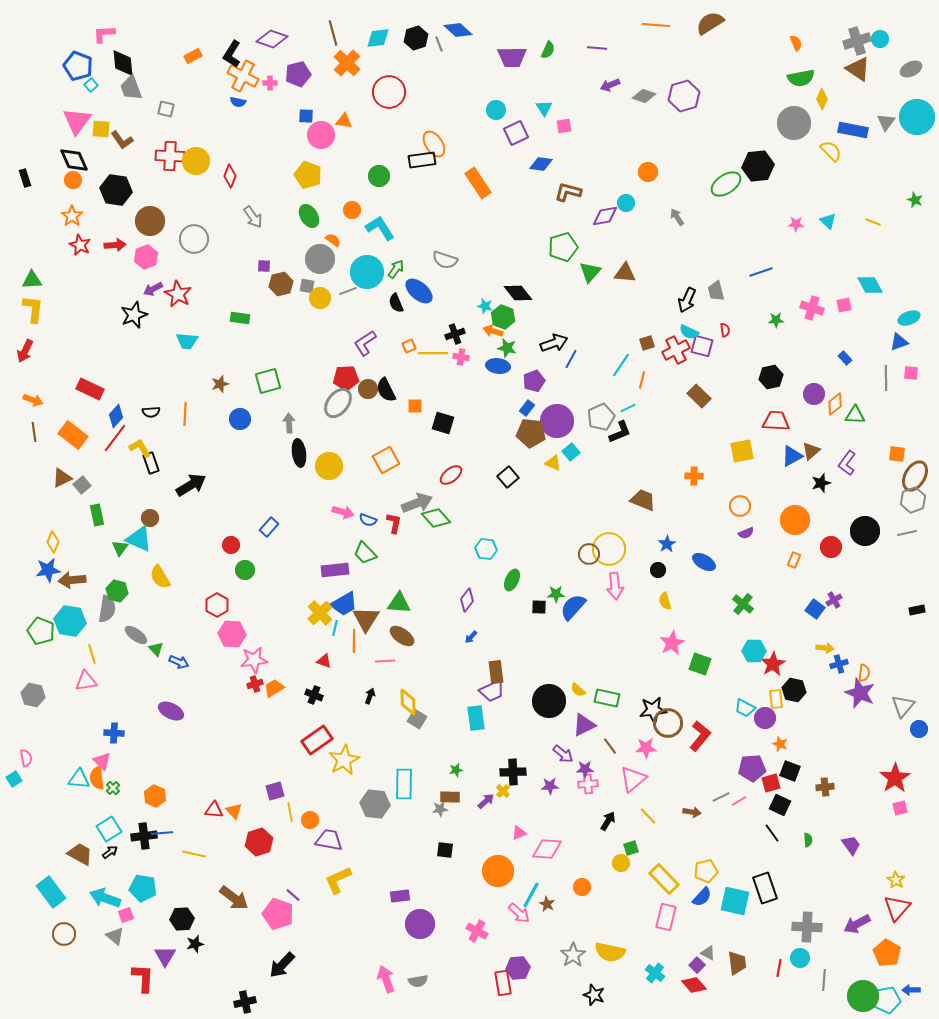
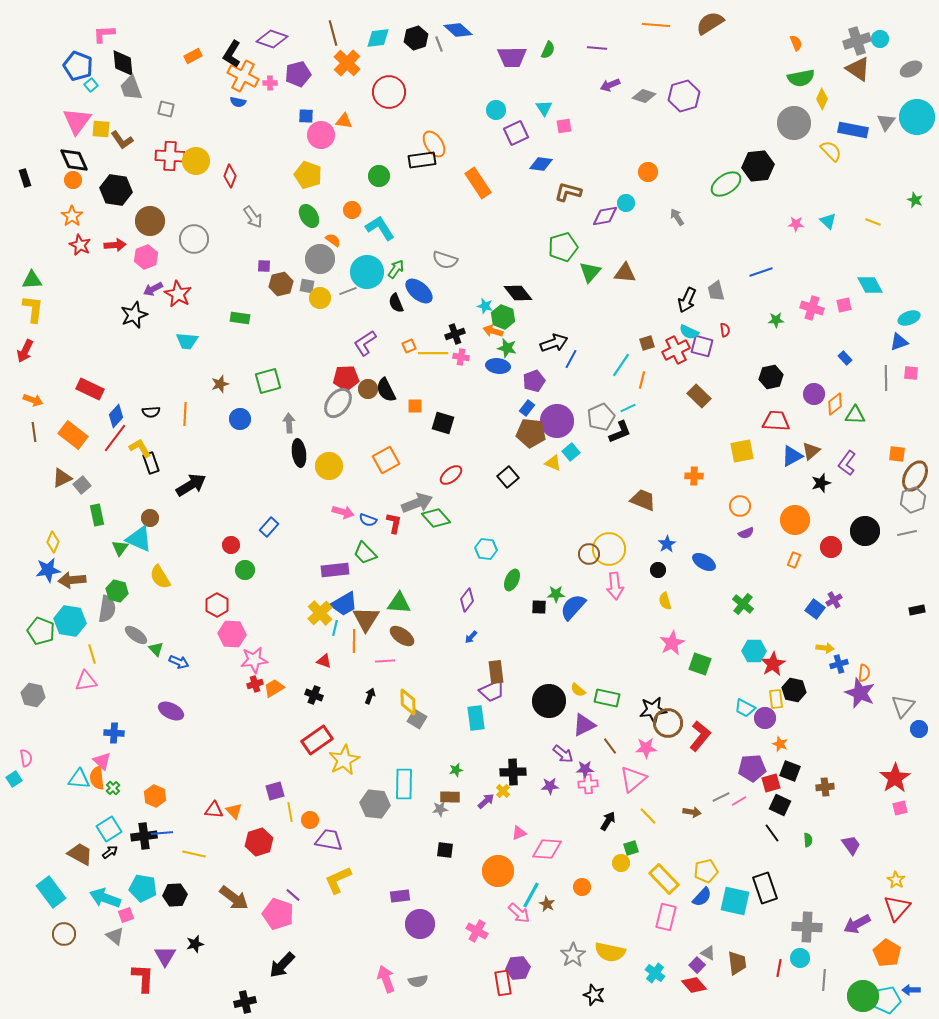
black hexagon at (182, 919): moved 7 px left, 24 px up
